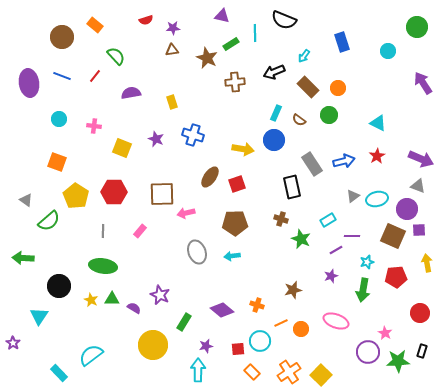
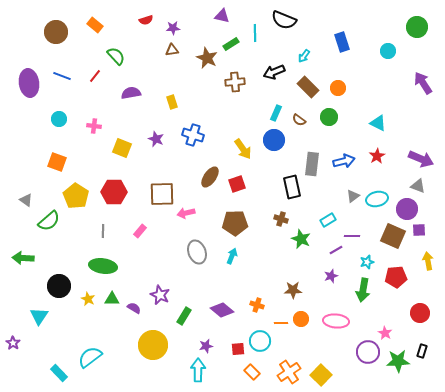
brown circle at (62, 37): moved 6 px left, 5 px up
green circle at (329, 115): moved 2 px down
yellow arrow at (243, 149): rotated 45 degrees clockwise
gray rectangle at (312, 164): rotated 40 degrees clockwise
cyan arrow at (232, 256): rotated 119 degrees clockwise
yellow arrow at (427, 263): moved 1 px right, 2 px up
brown star at (293, 290): rotated 12 degrees clockwise
yellow star at (91, 300): moved 3 px left, 1 px up
pink ellipse at (336, 321): rotated 15 degrees counterclockwise
green rectangle at (184, 322): moved 6 px up
orange line at (281, 323): rotated 24 degrees clockwise
orange circle at (301, 329): moved 10 px up
cyan semicircle at (91, 355): moved 1 px left, 2 px down
